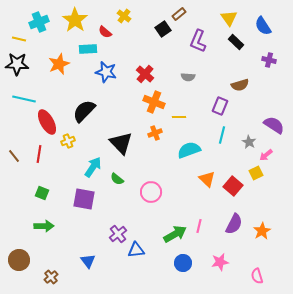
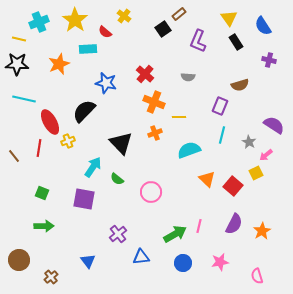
black rectangle at (236, 42): rotated 14 degrees clockwise
blue star at (106, 72): moved 11 px down
red ellipse at (47, 122): moved 3 px right
red line at (39, 154): moved 6 px up
blue triangle at (136, 250): moved 5 px right, 7 px down
